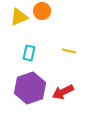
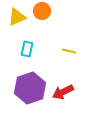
yellow triangle: moved 2 px left
cyan rectangle: moved 2 px left, 4 px up
